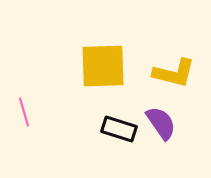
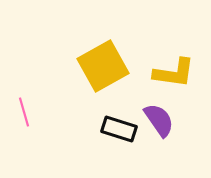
yellow square: rotated 27 degrees counterclockwise
yellow L-shape: rotated 6 degrees counterclockwise
purple semicircle: moved 2 px left, 3 px up
